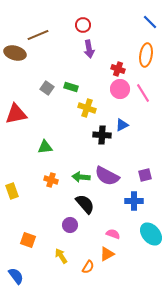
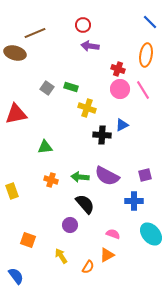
brown line: moved 3 px left, 2 px up
purple arrow: moved 1 px right, 3 px up; rotated 108 degrees clockwise
pink line: moved 3 px up
green arrow: moved 1 px left
orange triangle: moved 1 px down
